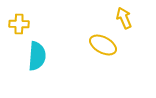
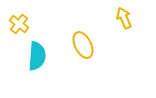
yellow cross: rotated 36 degrees clockwise
yellow ellipse: moved 20 px left; rotated 36 degrees clockwise
